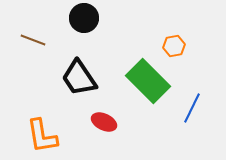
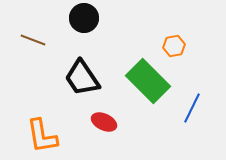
black trapezoid: moved 3 px right
